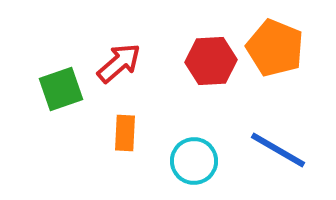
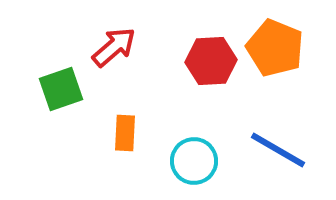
red arrow: moved 5 px left, 16 px up
